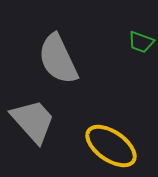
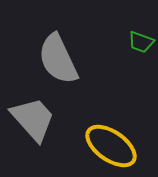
gray trapezoid: moved 2 px up
